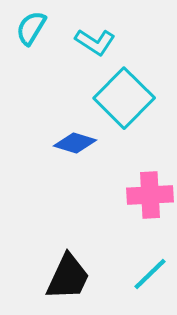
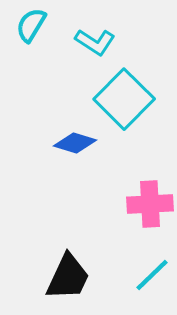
cyan semicircle: moved 3 px up
cyan square: moved 1 px down
pink cross: moved 9 px down
cyan line: moved 2 px right, 1 px down
